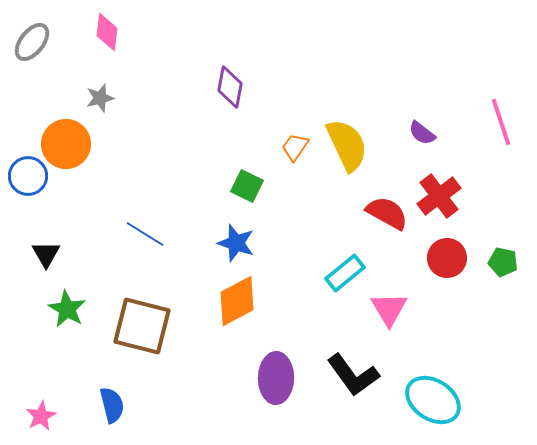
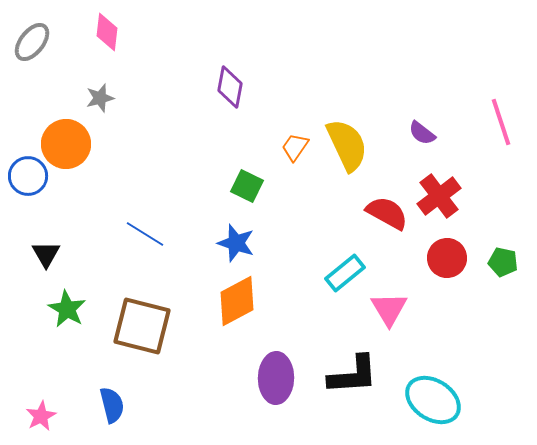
black L-shape: rotated 58 degrees counterclockwise
